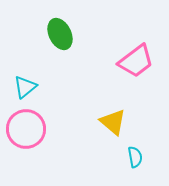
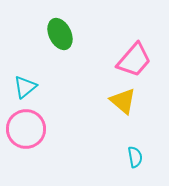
pink trapezoid: moved 2 px left, 1 px up; rotated 12 degrees counterclockwise
yellow triangle: moved 10 px right, 21 px up
